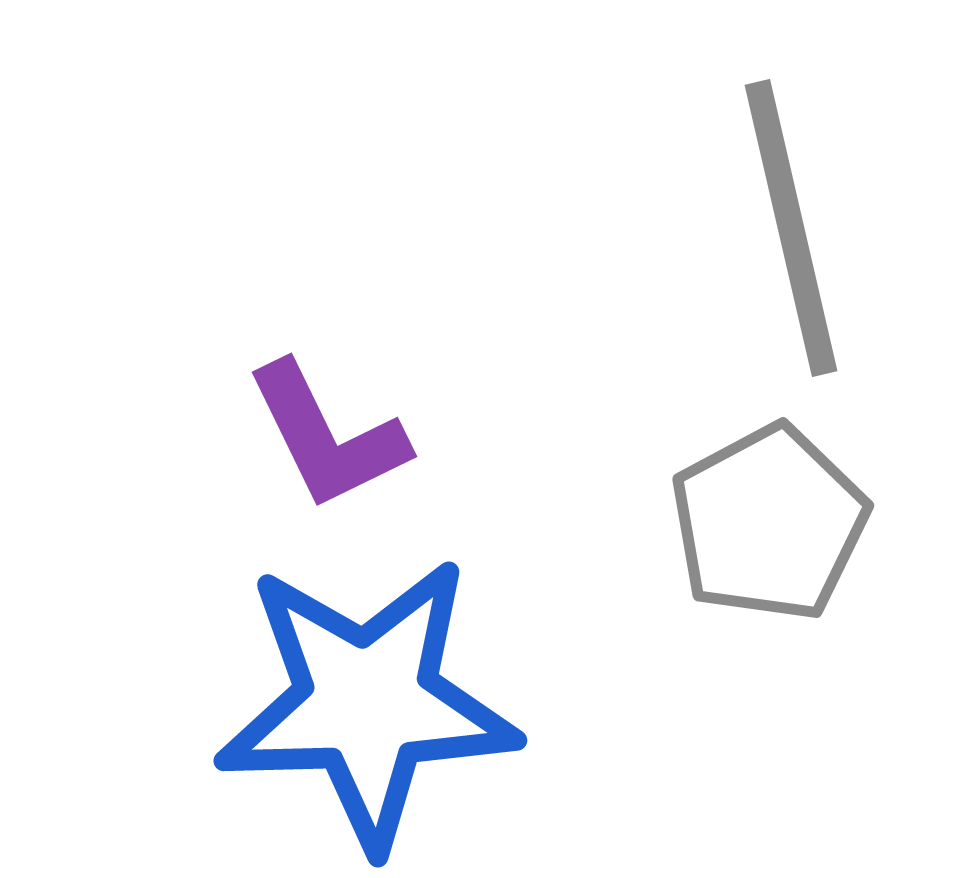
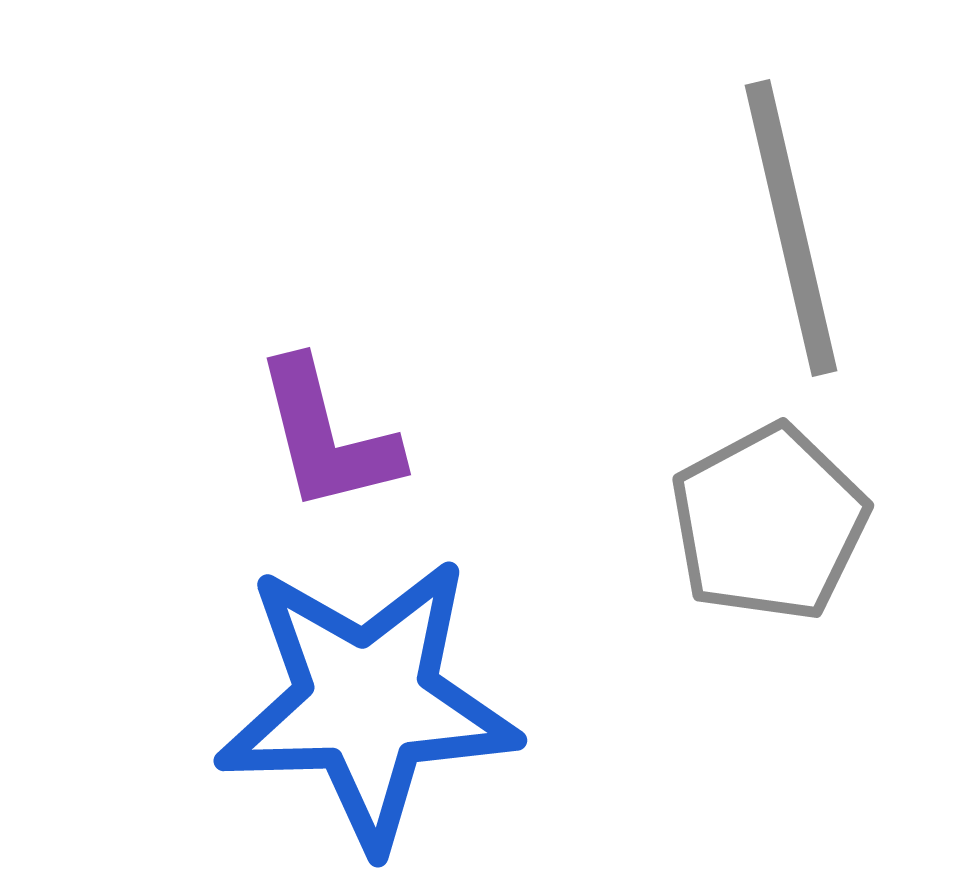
purple L-shape: rotated 12 degrees clockwise
